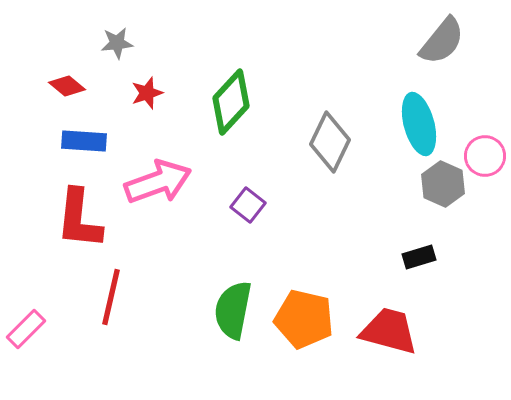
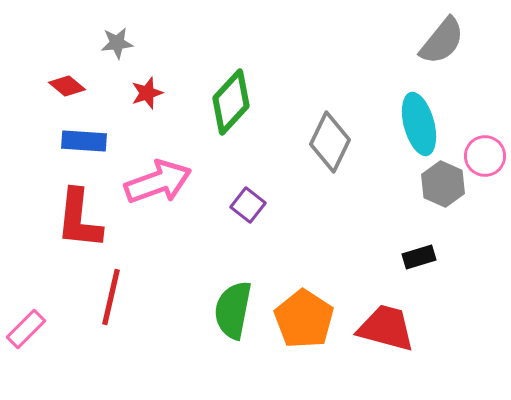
orange pentagon: rotated 20 degrees clockwise
red trapezoid: moved 3 px left, 3 px up
